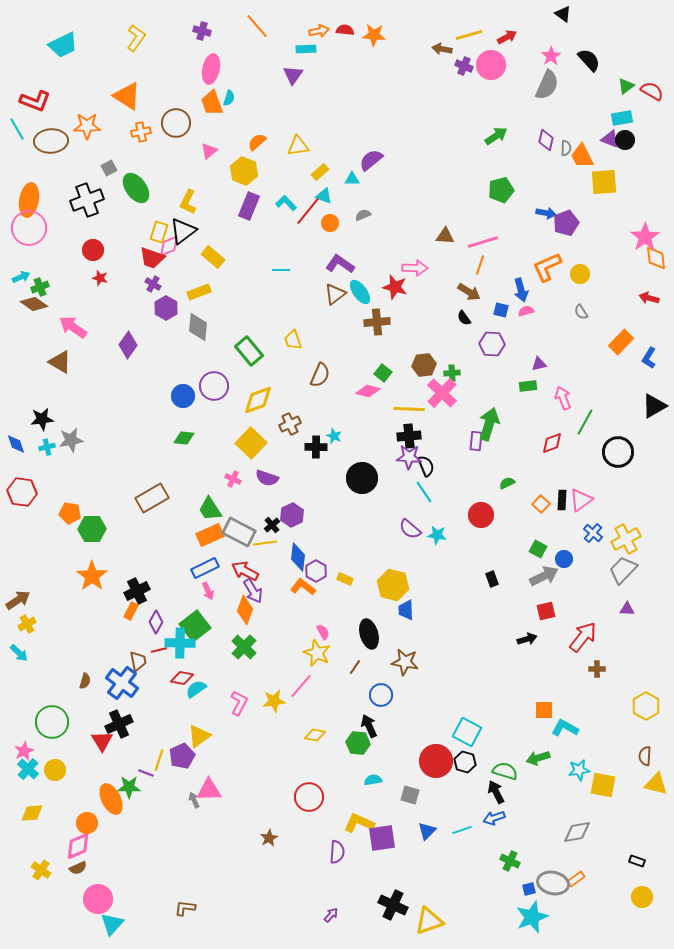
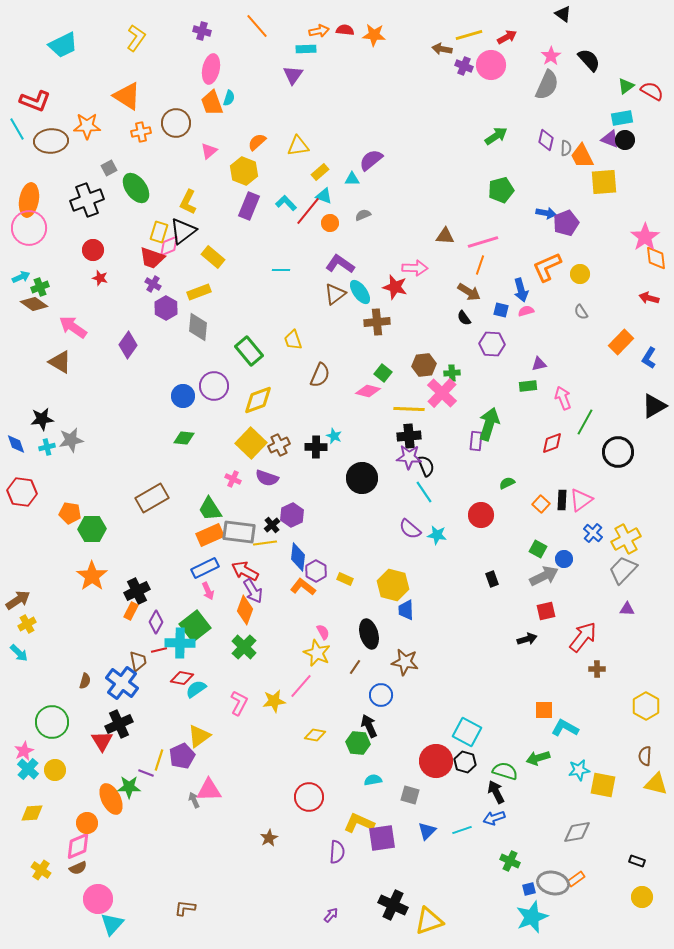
brown cross at (290, 424): moved 11 px left, 21 px down
gray rectangle at (239, 532): rotated 20 degrees counterclockwise
